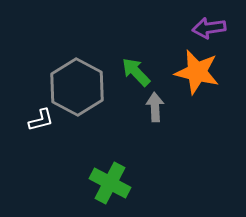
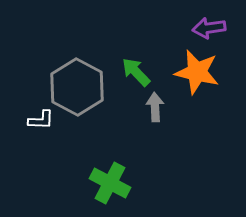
white L-shape: rotated 16 degrees clockwise
